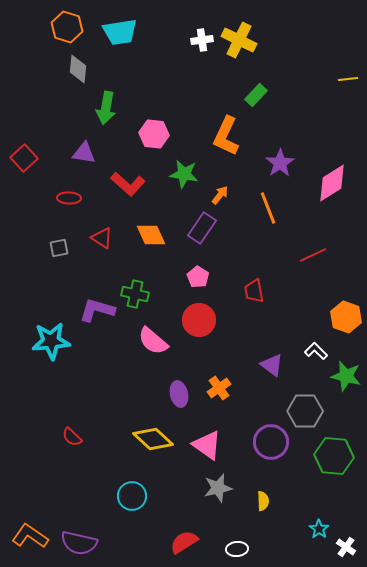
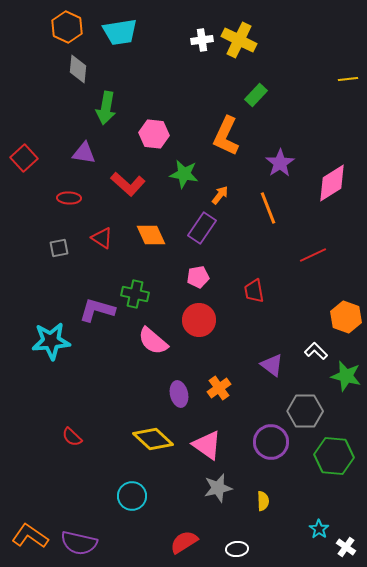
orange hexagon at (67, 27): rotated 8 degrees clockwise
pink pentagon at (198, 277): rotated 30 degrees clockwise
